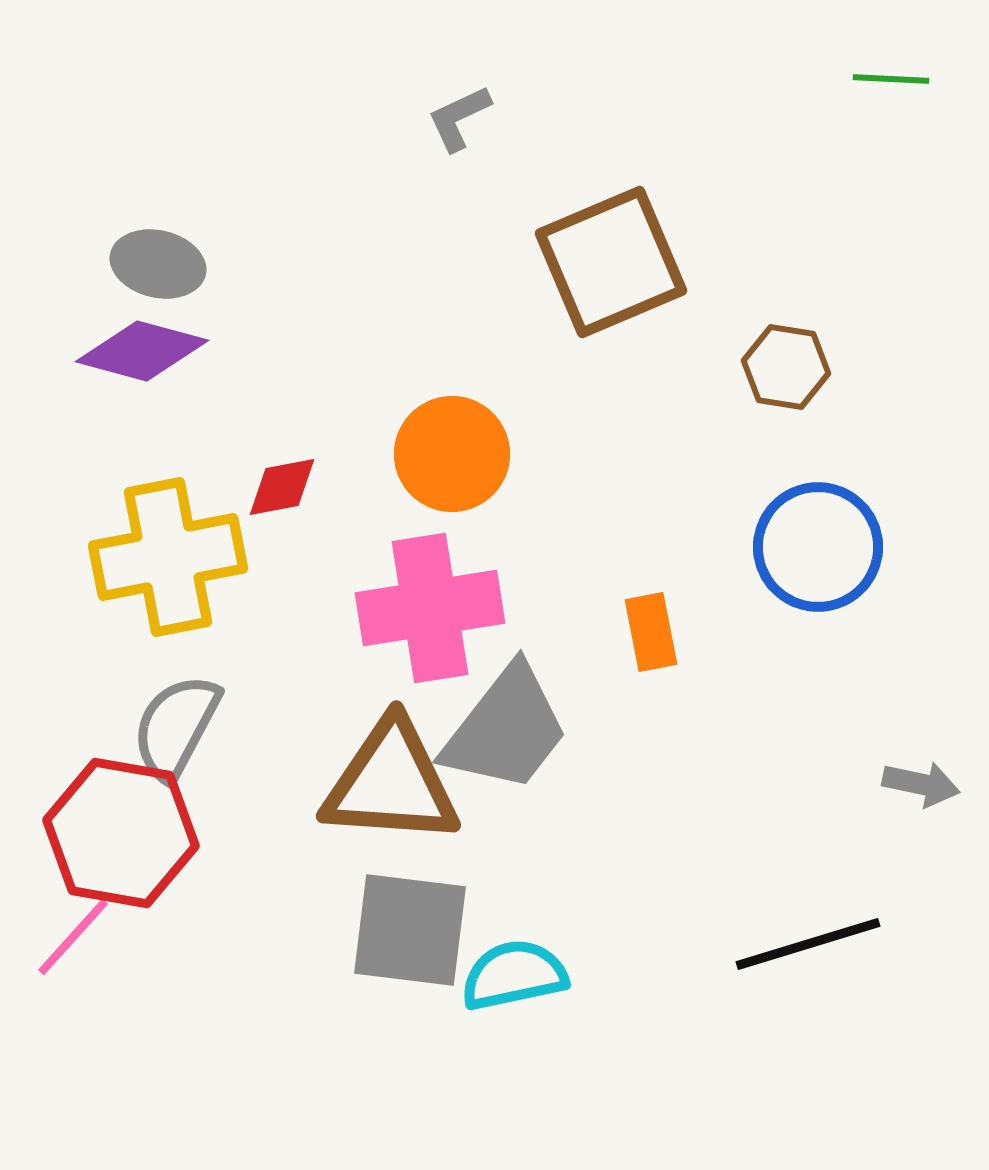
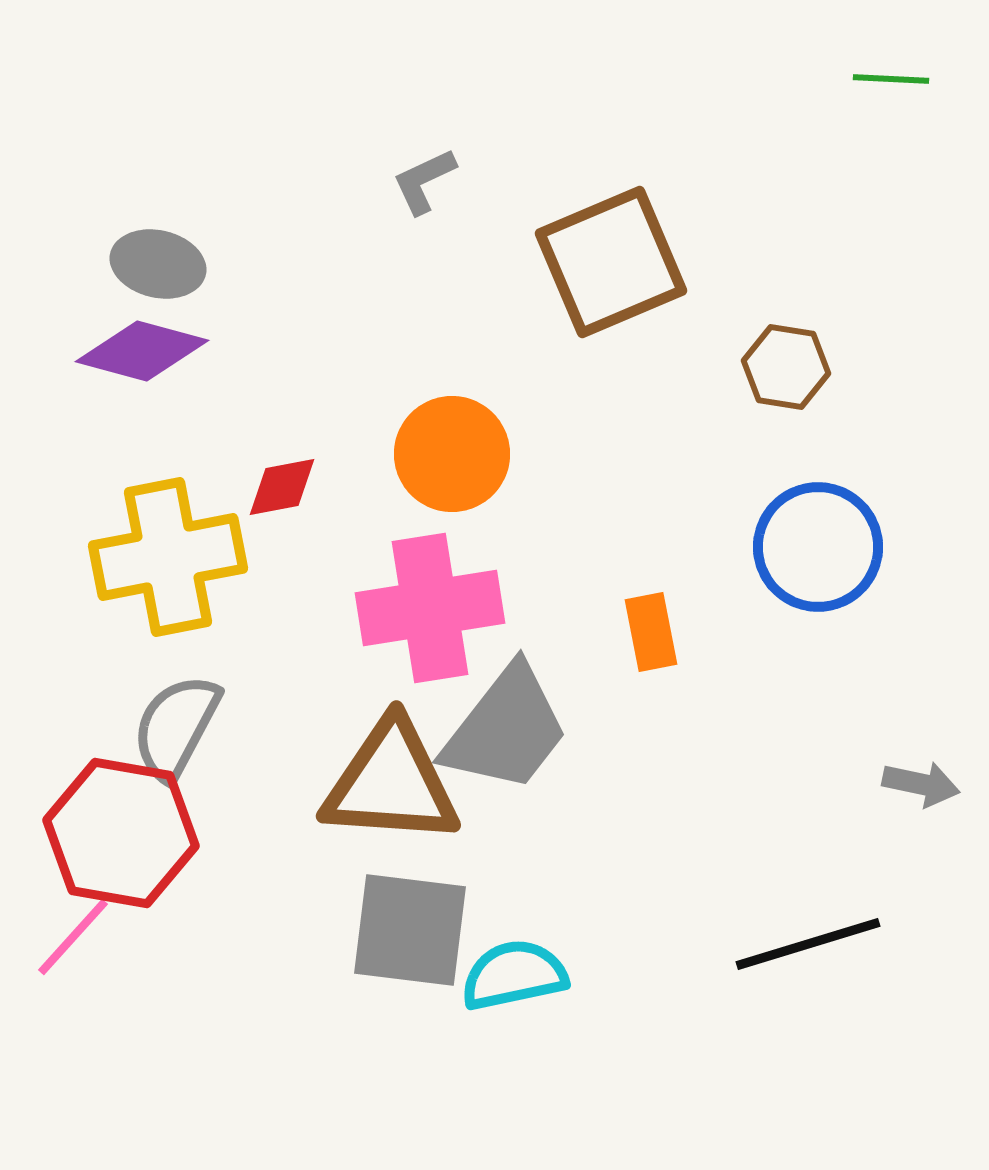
gray L-shape: moved 35 px left, 63 px down
